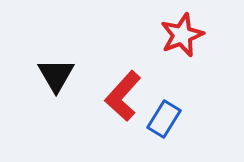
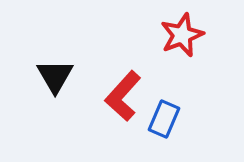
black triangle: moved 1 px left, 1 px down
blue rectangle: rotated 9 degrees counterclockwise
